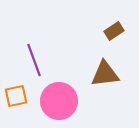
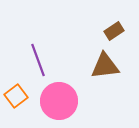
purple line: moved 4 px right
brown triangle: moved 8 px up
orange square: rotated 25 degrees counterclockwise
